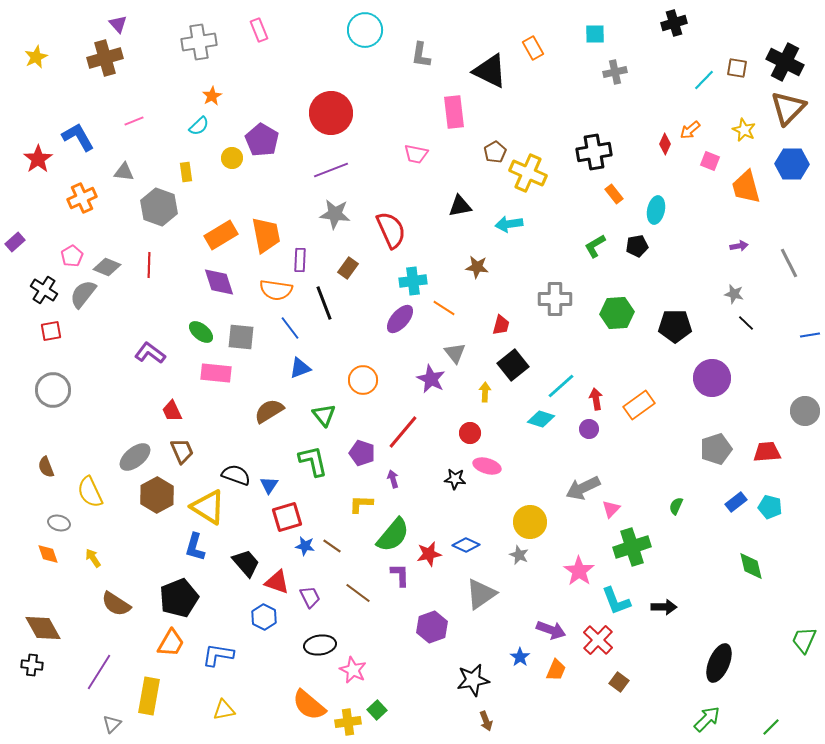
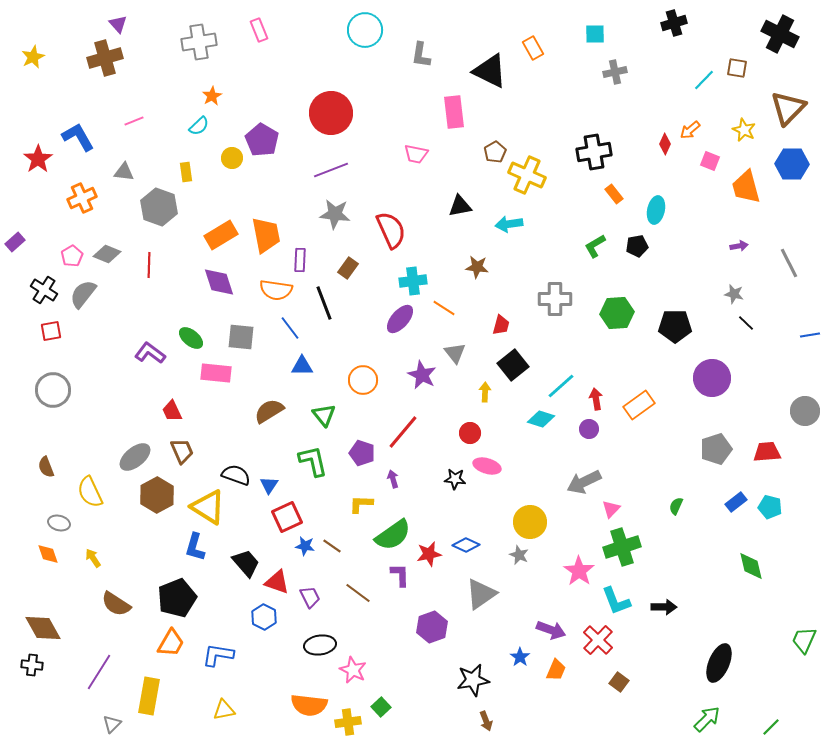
yellow star at (36, 57): moved 3 px left
black cross at (785, 62): moved 5 px left, 28 px up
yellow cross at (528, 173): moved 1 px left, 2 px down
gray diamond at (107, 267): moved 13 px up
green ellipse at (201, 332): moved 10 px left, 6 px down
blue triangle at (300, 368): moved 2 px right, 2 px up; rotated 20 degrees clockwise
purple star at (431, 379): moved 9 px left, 4 px up
gray arrow at (583, 488): moved 1 px right, 6 px up
red square at (287, 517): rotated 8 degrees counterclockwise
green semicircle at (393, 535): rotated 15 degrees clockwise
green cross at (632, 547): moved 10 px left
black pentagon at (179, 598): moved 2 px left
orange semicircle at (309, 705): rotated 33 degrees counterclockwise
green square at (377, 710): moved 4 px right, 3 px up
